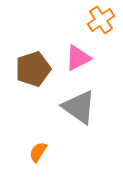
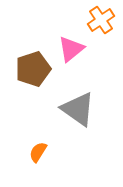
pink triangle: moved 7 px left, 9 px up; rotated 12 degrees counterclockwise
gray triangle: moved 1 px left, 2 px down
